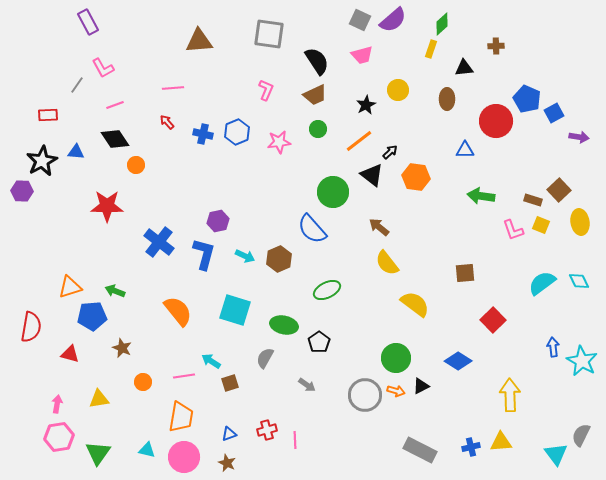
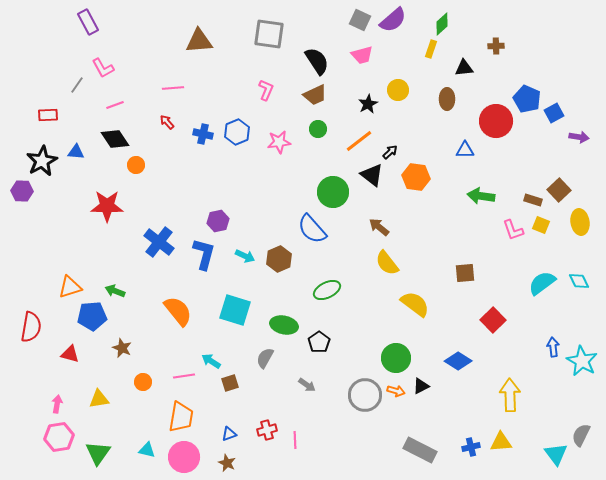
black star at (366, 105): moved 2 px right, 1 px up
